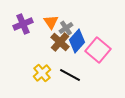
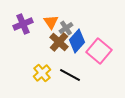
brown cross: moved 1 px left
pink square: moved 1 px right, 1 px down
